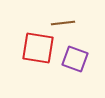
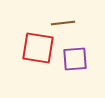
purple square: rotated 24 degrees counterclockwise
